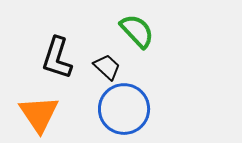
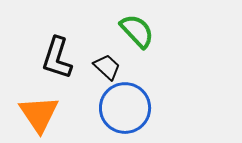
blue circle: moved 1 px right, 1 px up
